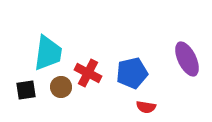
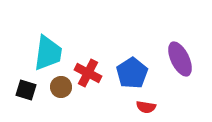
purple ellipse: moved 7 px left
blue pentagon: rotated 20 degrees counterclockwise
black square: rotated 25 degrees clockwise
